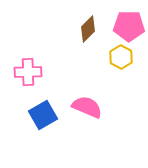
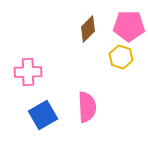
yellow hexagon: rotated 10 degrees counterclockwise
pink semicircle: rotated 64 degrees clockwise
